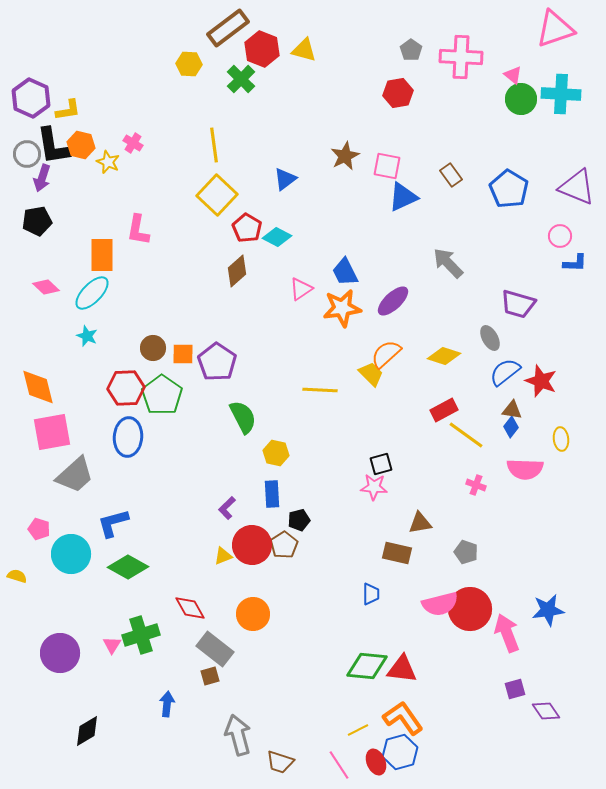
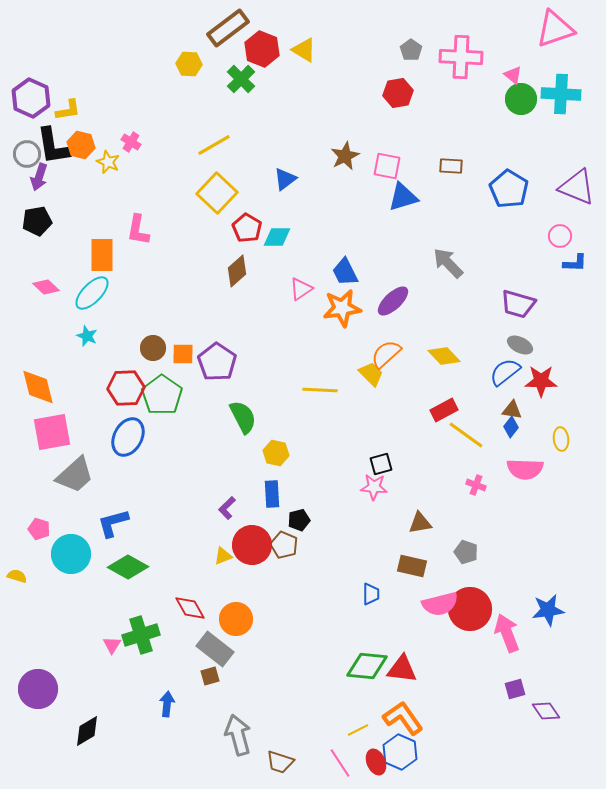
yellow triangle at (304, 50): rotated 16 degrees clockwise
pink cross at (133, 143): moved 2 px left, 1 px up
yellow line at (214, 145): rotated 68 degrees clockwise
brown rectangle at (451, 175): moved 9 px up; rotated 50 degrees counterclockwise
purple arrow at (42, 178): moved 3 px left, 1 px up
yellow square at (217, 195): moved 2 px up
blue triangle at (403, 197): rotated 8 degrees clockwise
cyan diamond at (277, 237): rotated 28 degrees counterclockwise
gray ellipse at (490, 338): moved 30 px right, 7 px down; rotated 35 degrees counterclockwise
yellow diamond at (444, 356): rotated 28 degrees clockwise
red star at (541, 381): rotated 20 degrees counterclockwise
blue ellipse at (128, 437): rotated 24 degrees clockwise
brown pentagon at (284, 545): rotated 16 degrees counterclockwise
brown rectangle at (397, 553): moved 15 px right, 13 px down
orange circle at (253, 614): moved 17 px left, 5 px down
purple circle at (60, 653): moved 22 px left, 36 px down
blue hexagon at (400, 752): rotated 20 degrees counterclockwise
pink line at (339, 765): moved 1 px right, 2 px up
